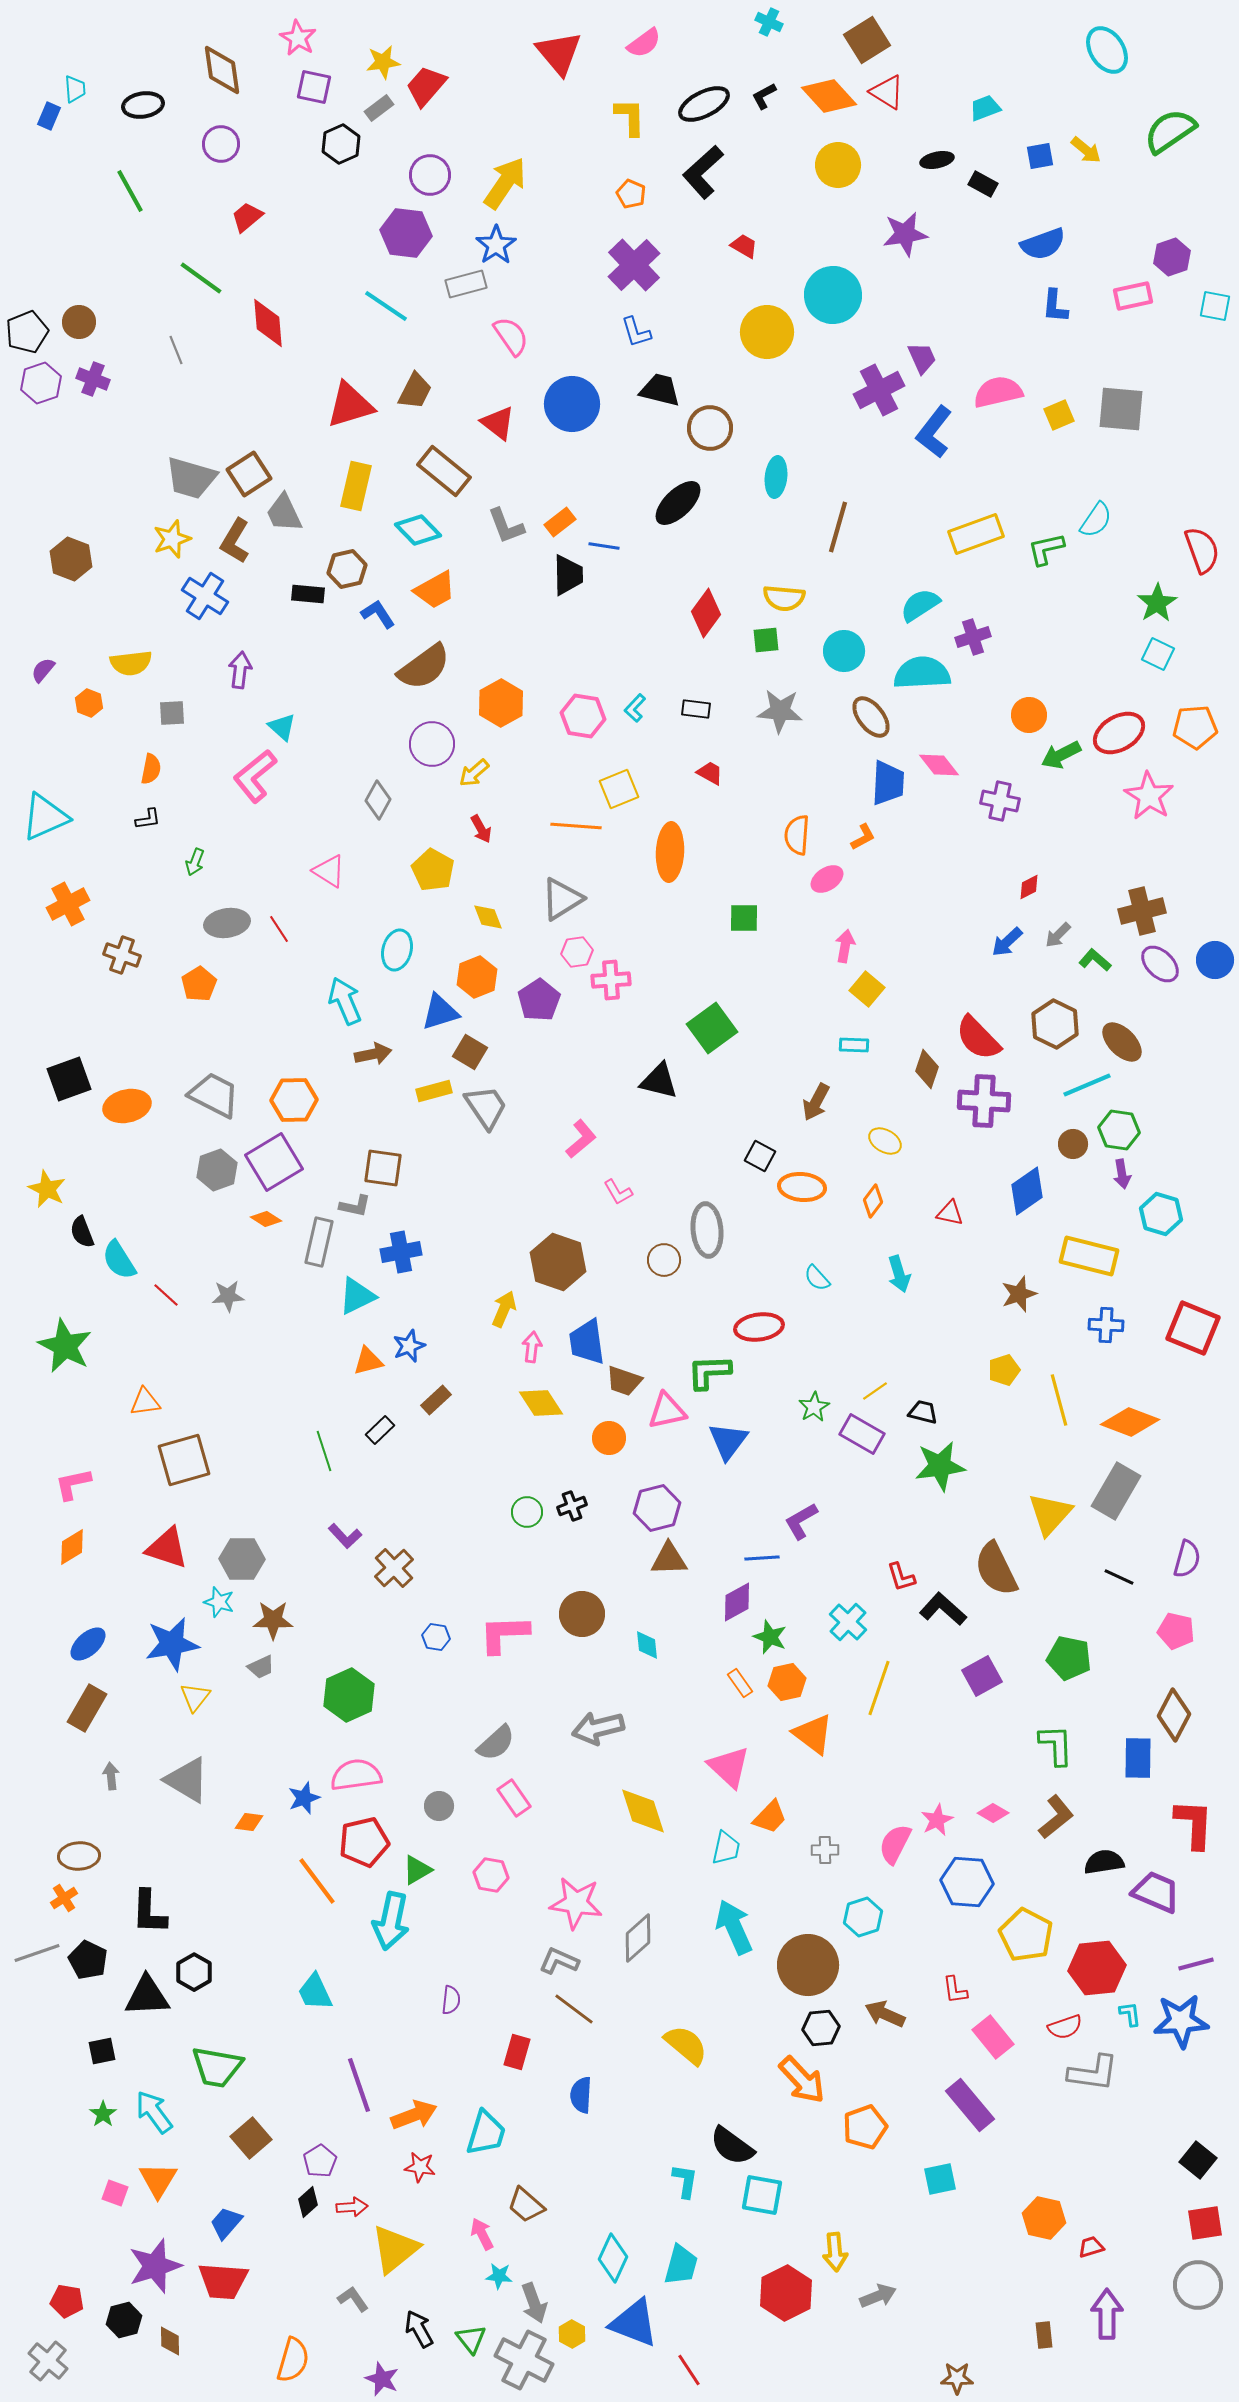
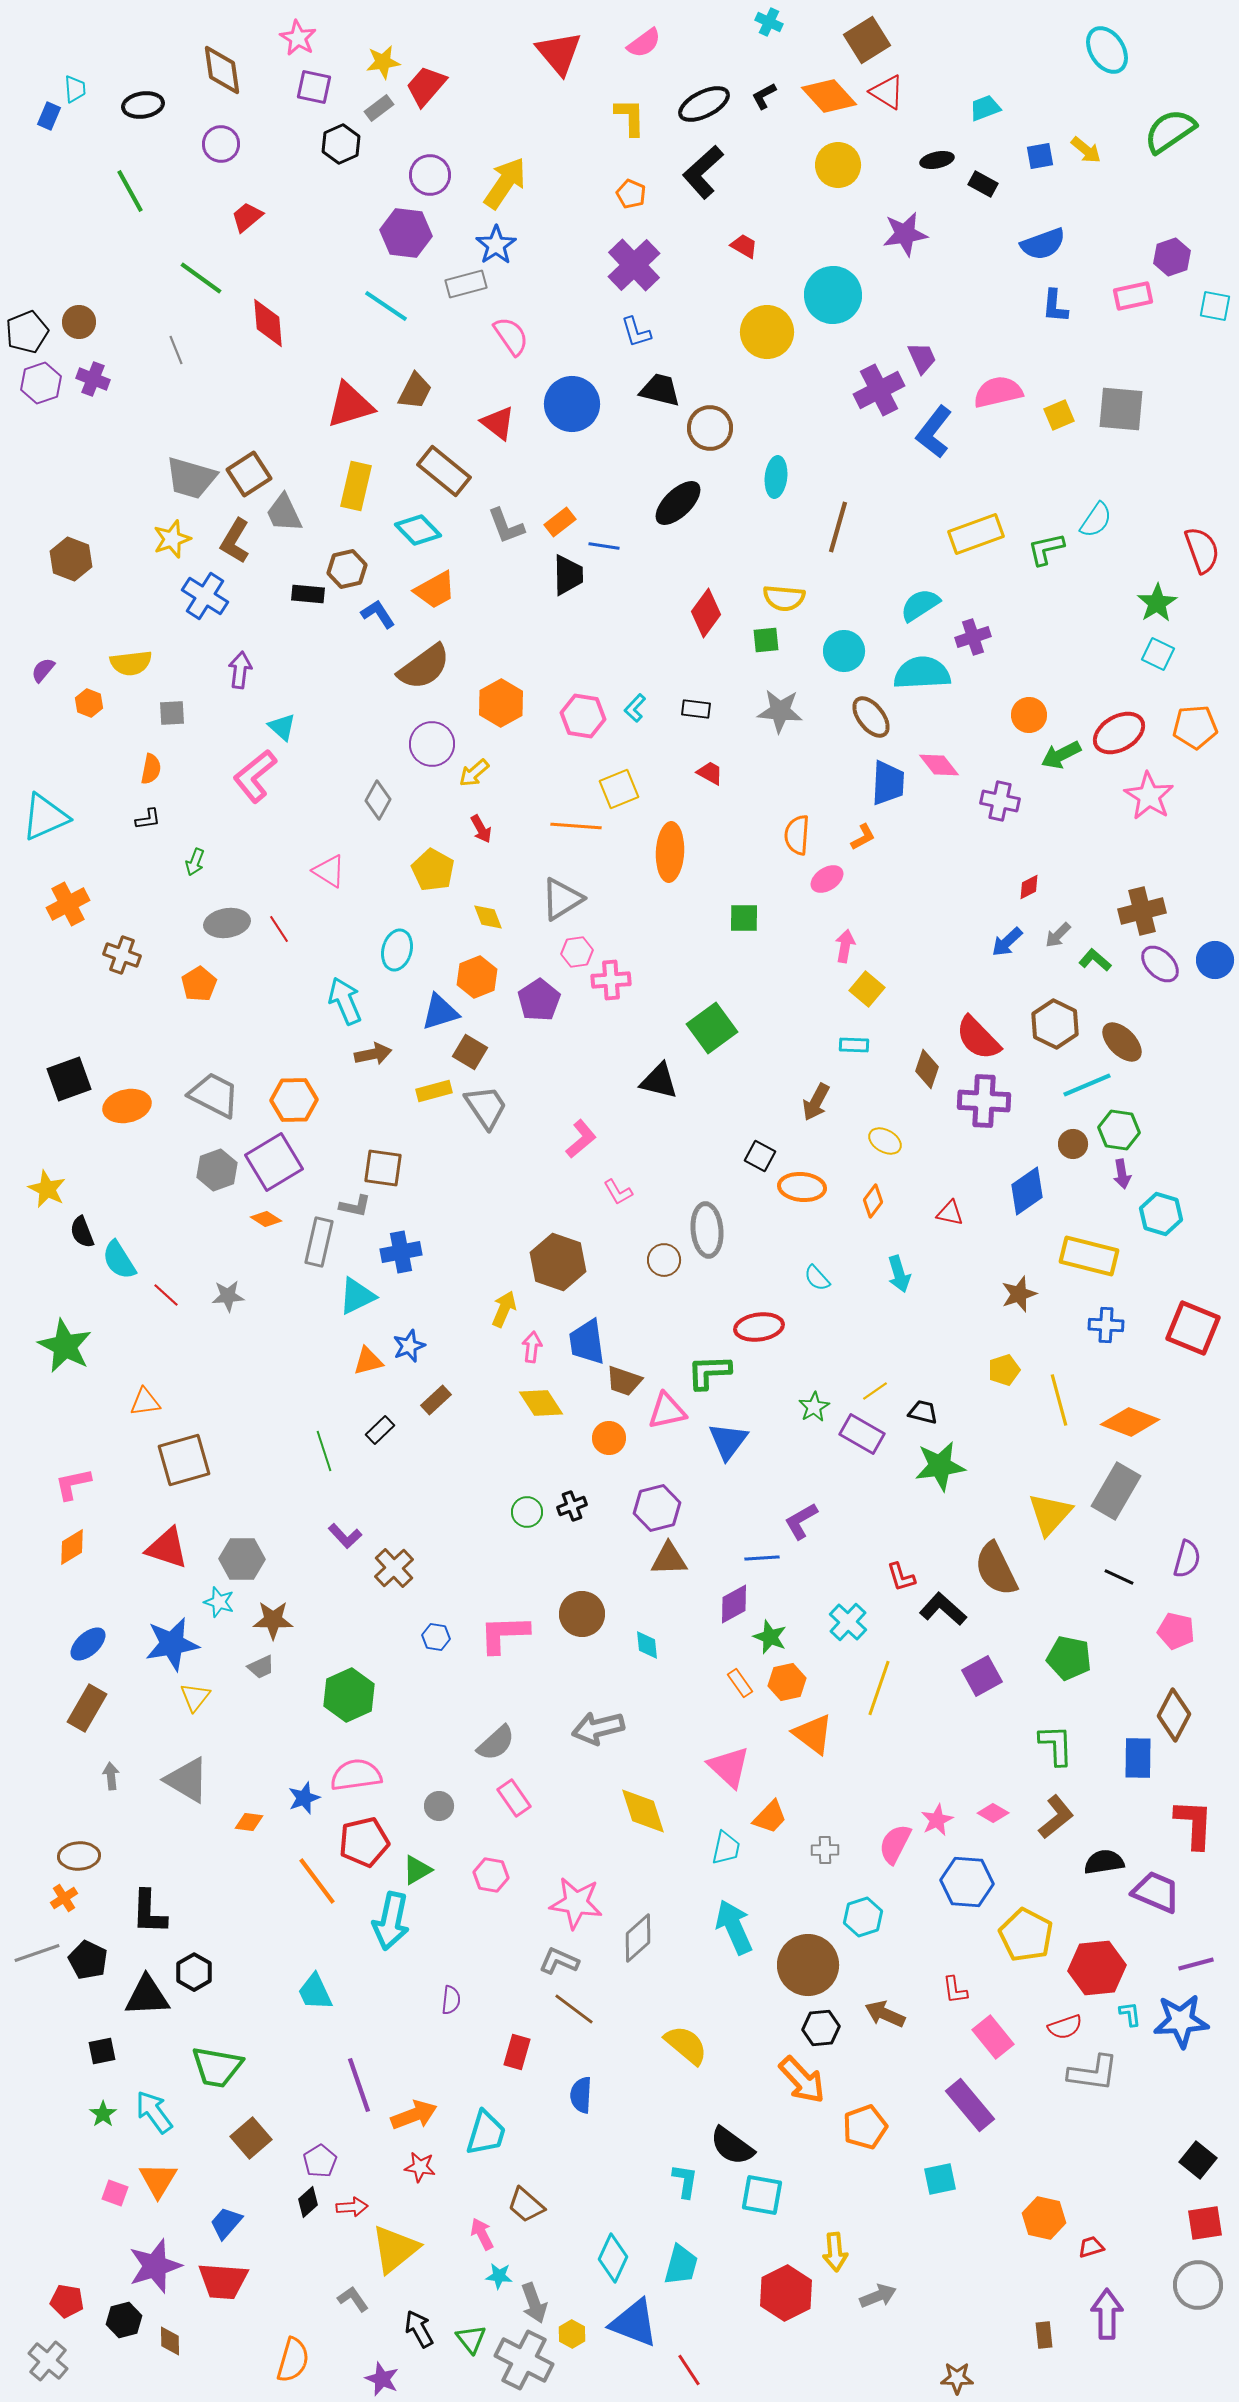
purple diamond at (737, 1602): moved 3 px left, 2 px down
